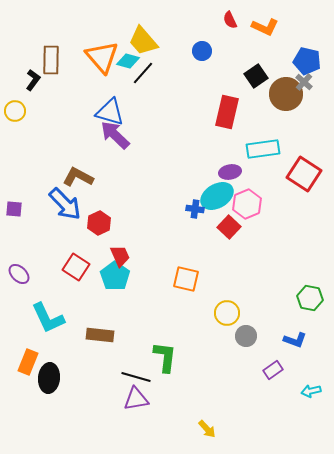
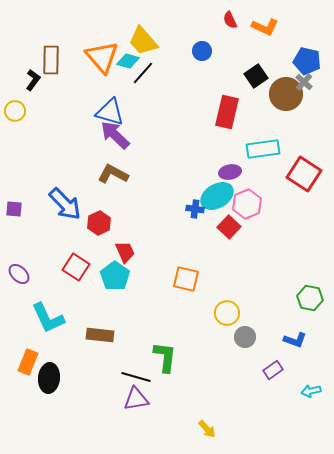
brown L-shape at (78, 177): moved 35 px right, 3 px up
red trapezoid at (120, 256): moved 5 px right, 4 px up
gray circle at (246, 336): moved 1 px left, 1 px down
